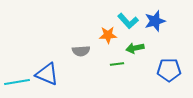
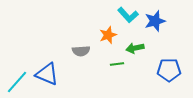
cyan L-shape: moved 6 px up
orange star: rotated 18 degrees counterclockwise
cyan line: rotated 40 degrees counterclockwise
